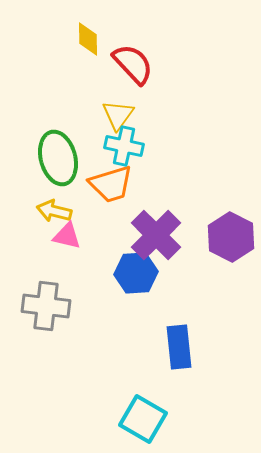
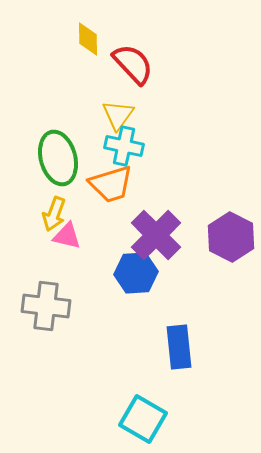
yellow arrow: moved 3 px down; rotated 84 degrees counterclockwise
